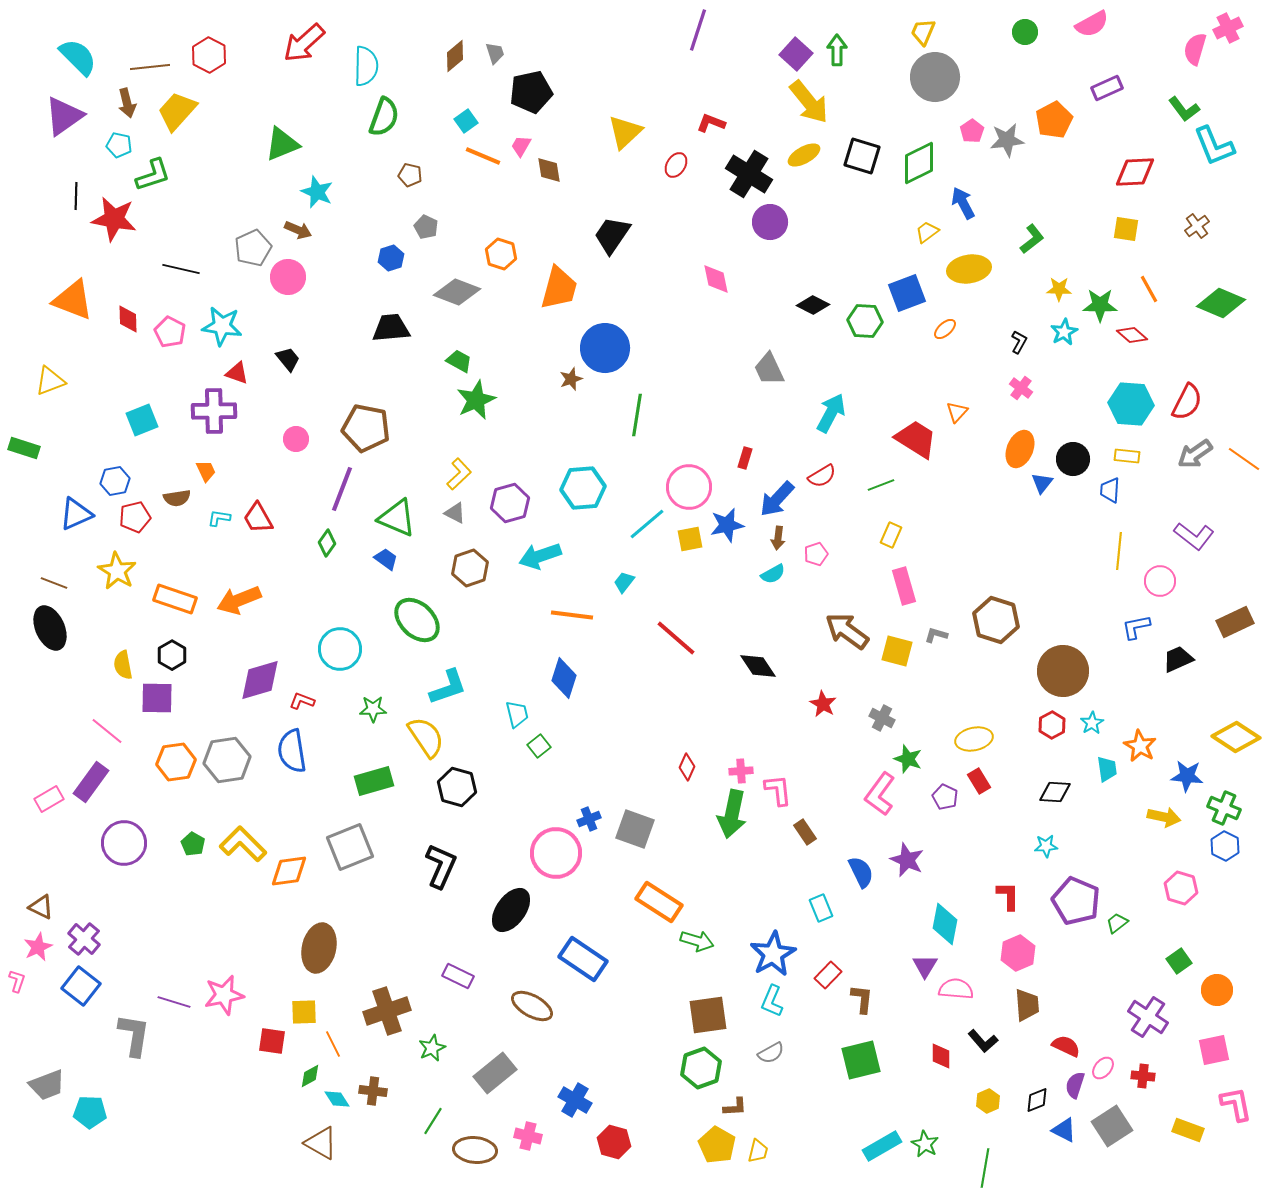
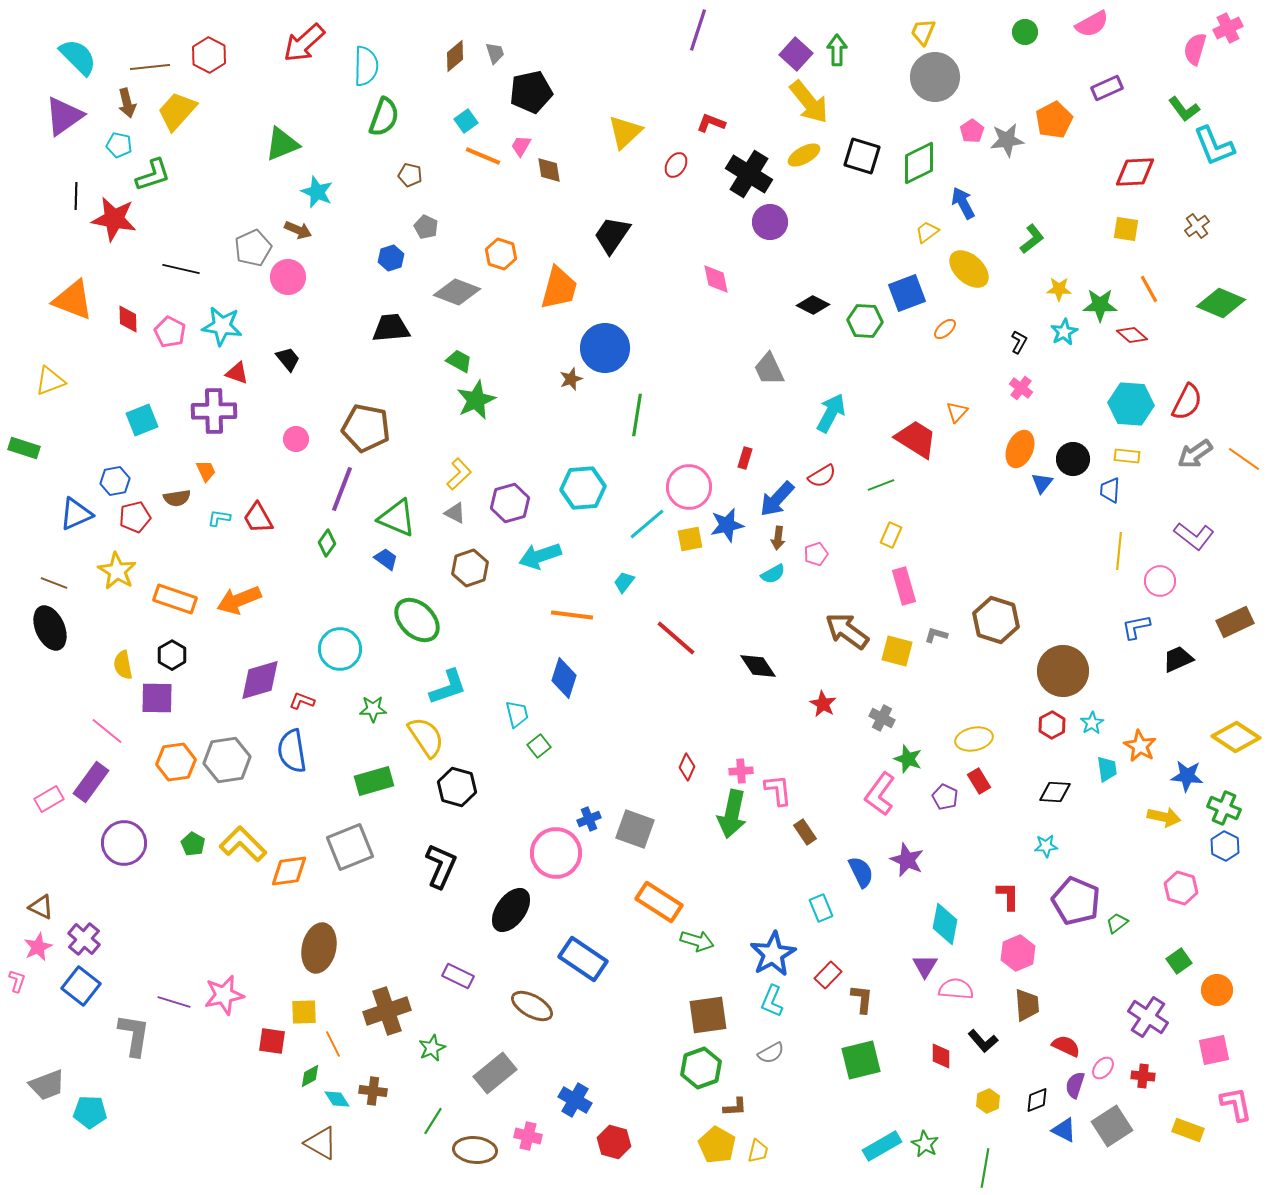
yellow ellipse at (969, 269): rotated 51 degrees clockwise
